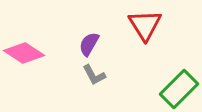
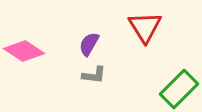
red triangle: moved 2 px down
pink diamond: moved 2 px up
gray L-shape: rotated 55 degrees counterclockwise
